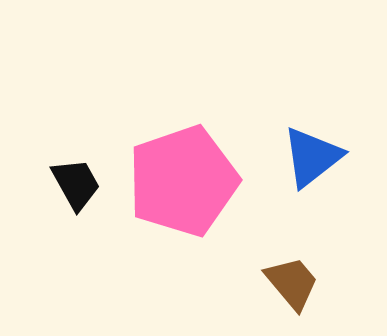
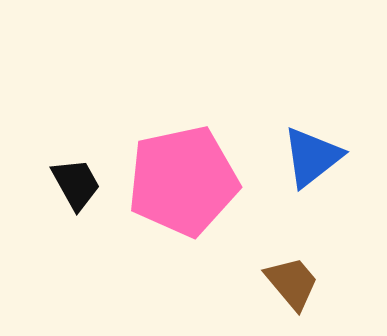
pink pentagon: rotated 7 degrees clockwise
